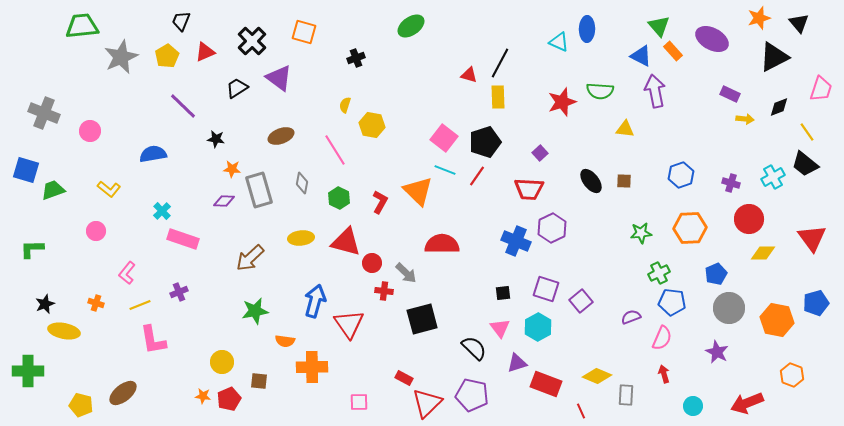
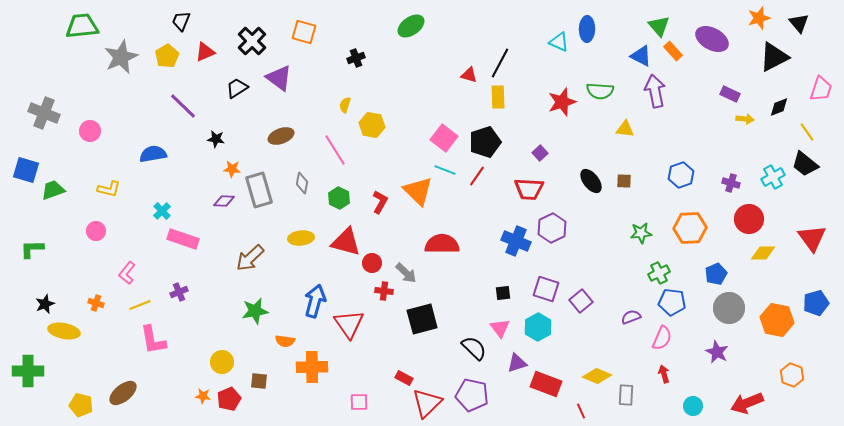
yellow L-shape at (109, 189): rotated 25 degrees counterclockwise
